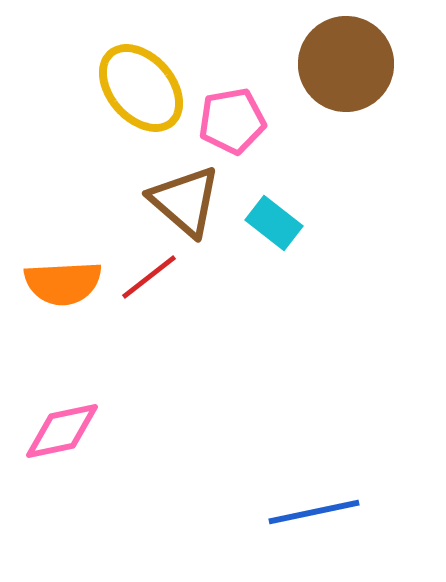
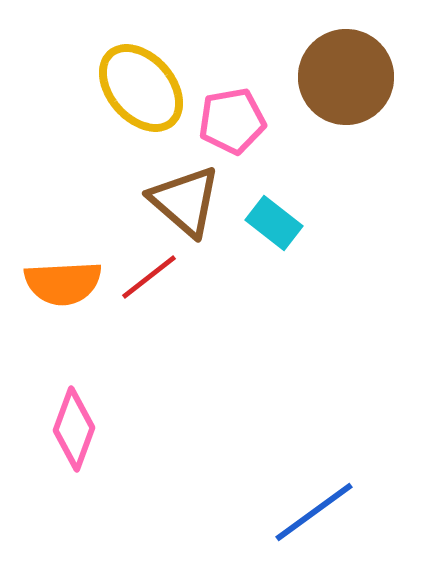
brown circle: moved 13 px down
pink diamond: moved 12 px right, 2 px up; rotated 58 degrees counterclockwise
blue line: rotated 24 degrees counterclockwise
